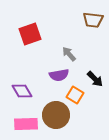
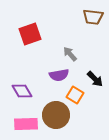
brown trapezoid: moved 3 px up
gray arrow: moved 1 px right
